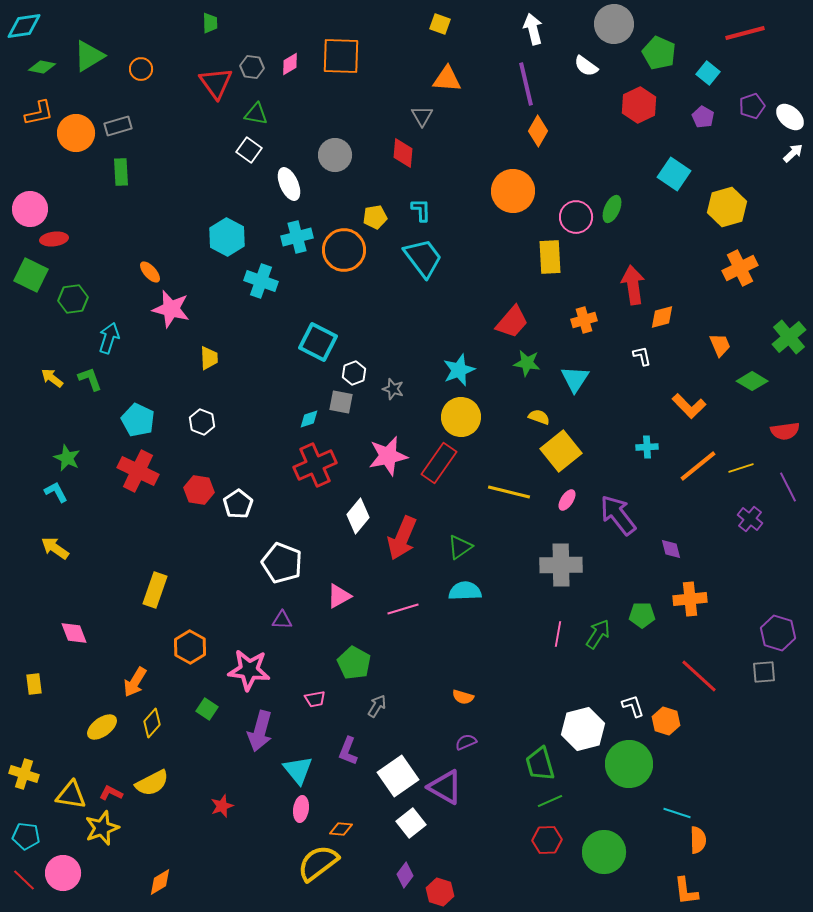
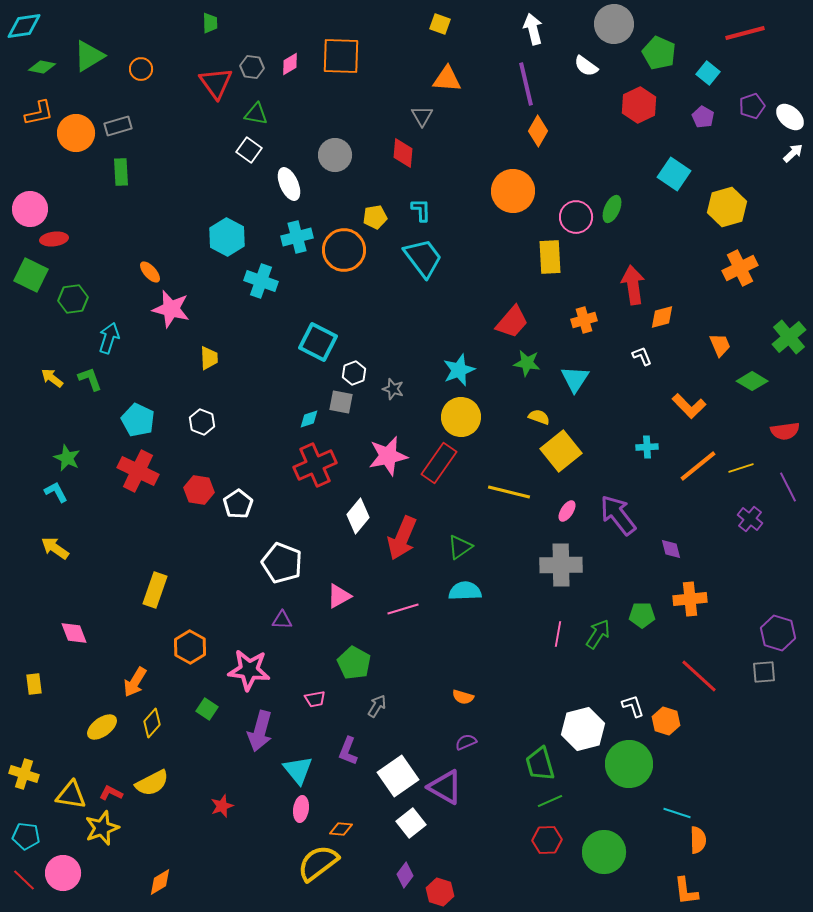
white L-shape at (642, 356): rotated 10 degrees counterclockwise
pink ellipse at (567, 500): moved 11 px down
